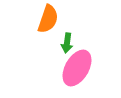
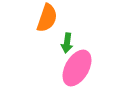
orange semicircle: moved 1 px left, 1 px up
